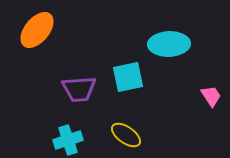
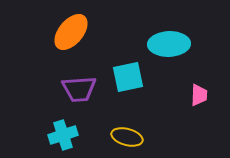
orange ellipse: moved 34 px right, 2 px down
pink trapezoid: moved 12 px left, 1 px up; rotated 35 degrees clockwise
yellow ellipse: moved 1 px right, 2 px down; rotated 20 degrees counterclockwise
cyan cross: moved 5 px left, 5 px up
